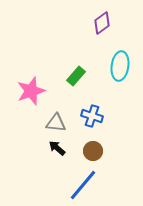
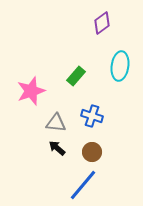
brown circle: moved 1 px left, 1 px down
